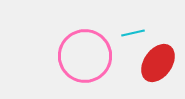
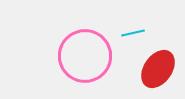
red ellipse: moved 6 px down
